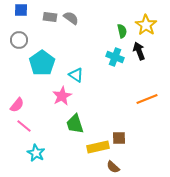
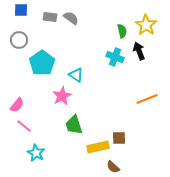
green trapezoid: moved 1 px left, 1 px down
